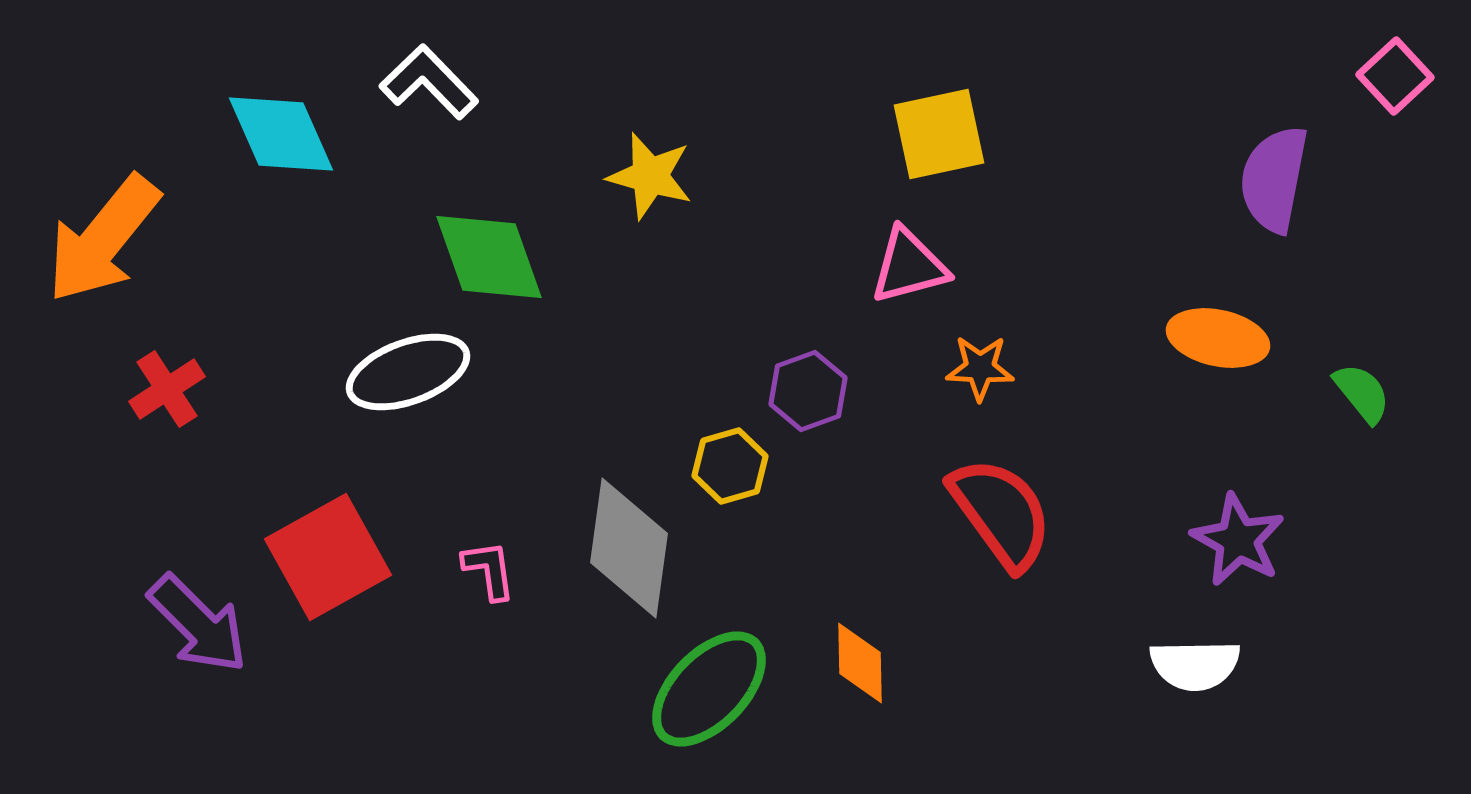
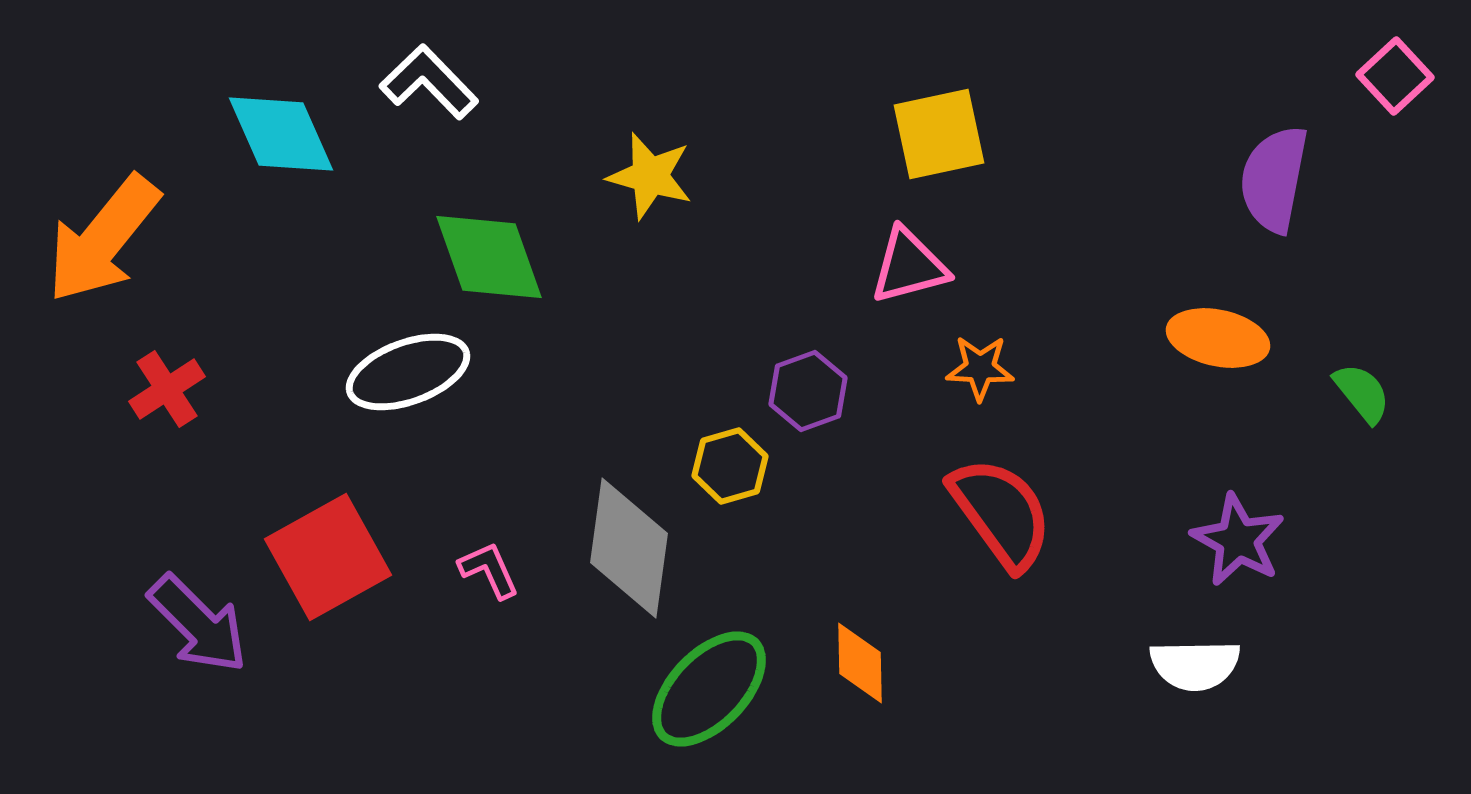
pink L-shape: rotated 16 degrees counterclockwise
